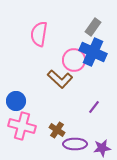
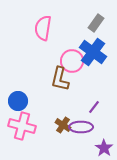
gray rectangle: moved 3 px right, 4 px up
pink semicircle: moved 4 px right, 6 px up
blue cross: rotated 12 degrees clockwise
pink circle: moved 2 px left, 1 px down
brown L-shape: rotated 60 degrees clockwise
blue circle: moved 2 px right
brown cross: moved 6 px right, 5 px up
purple ellipse: moved 6 px right, 17 px up
purple star: moved 2 px right; rotated 30 degrees counterclockwise
